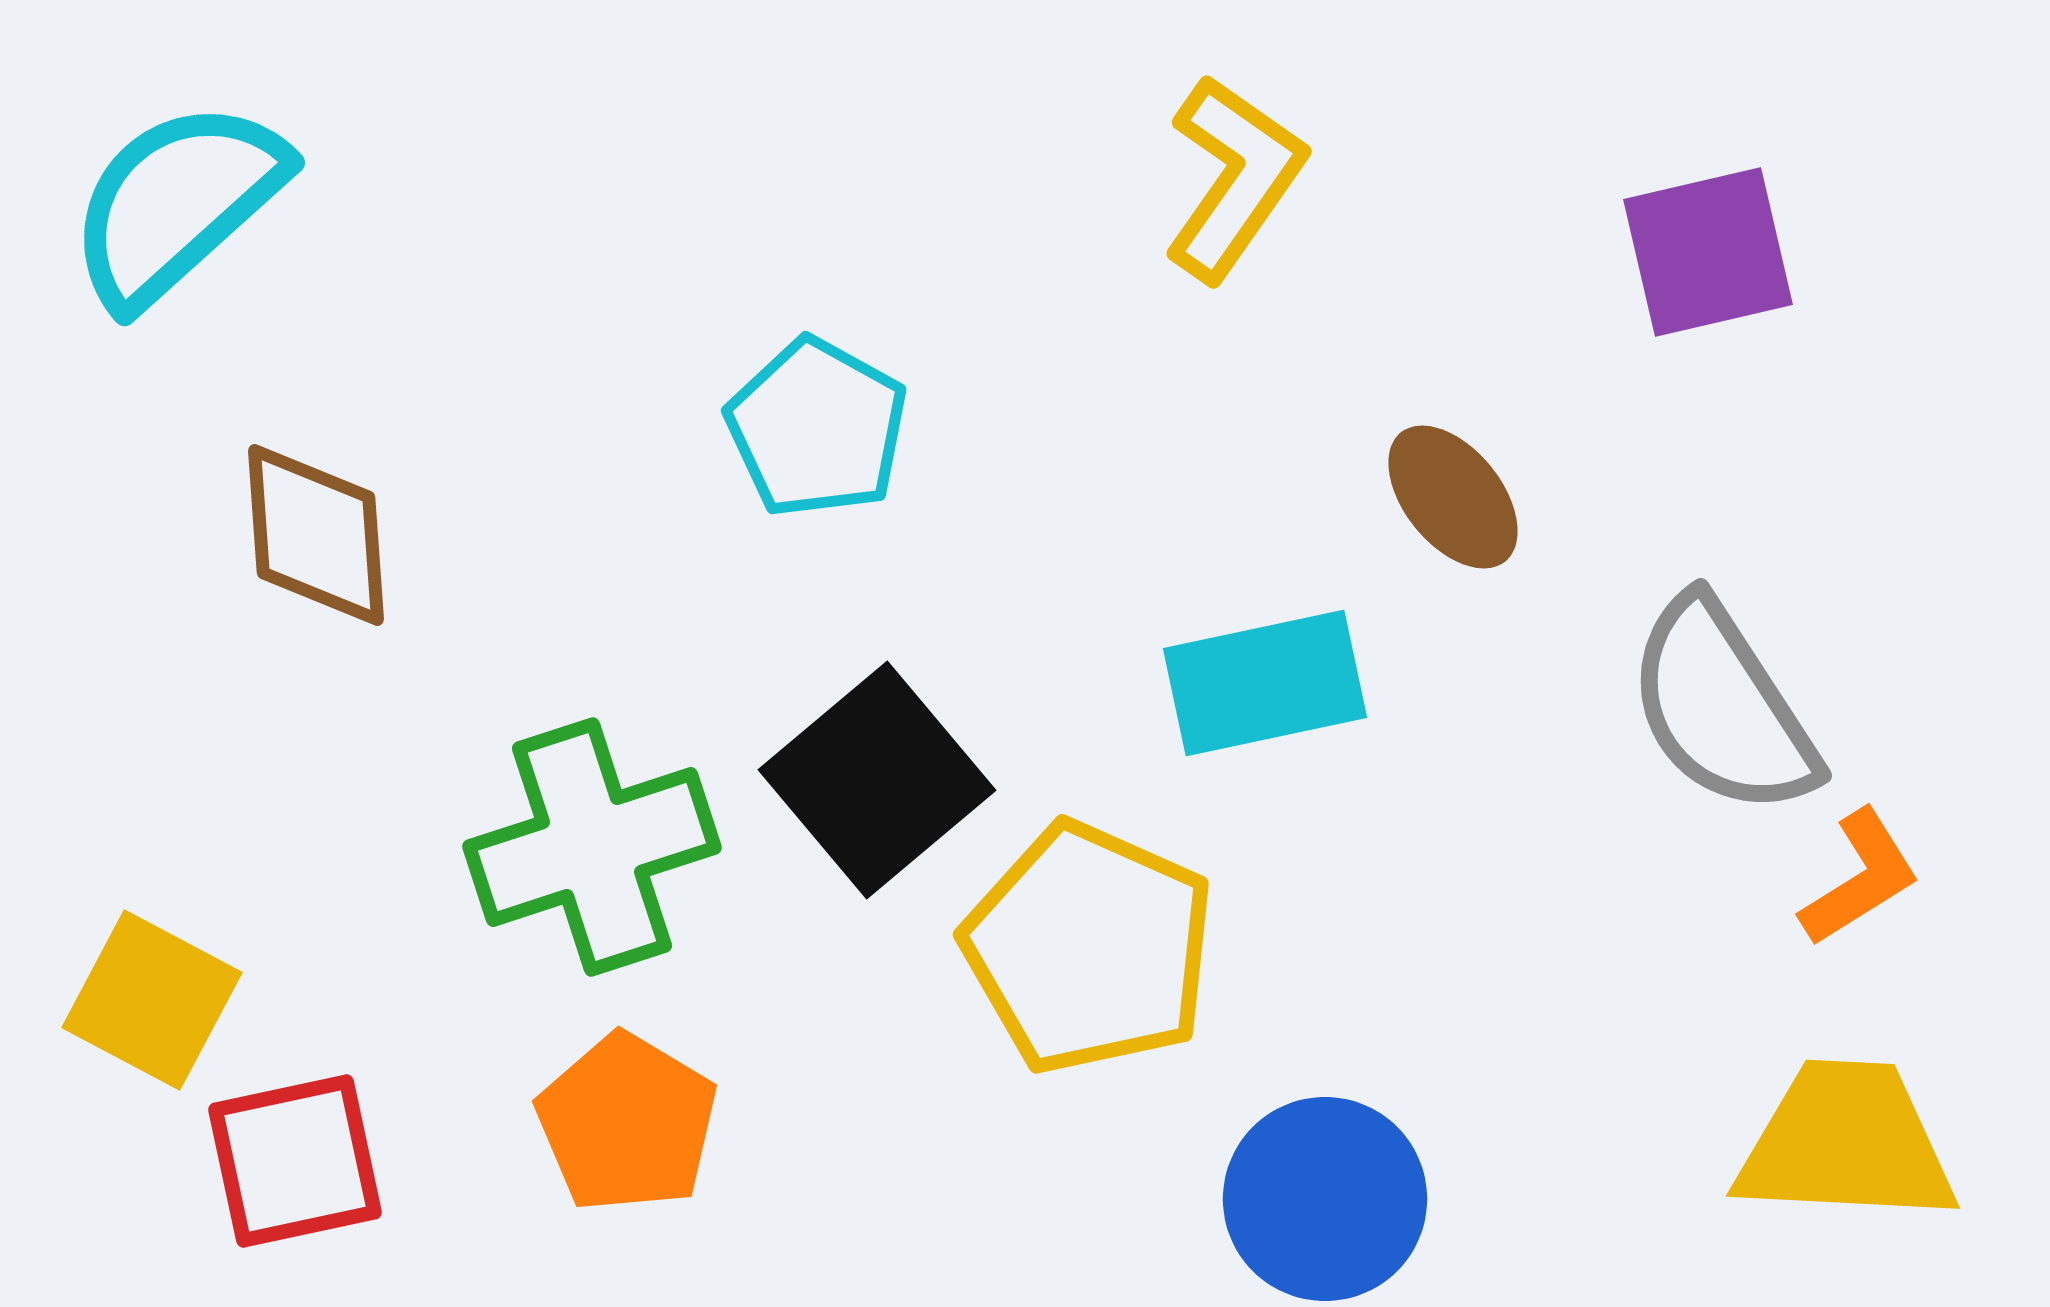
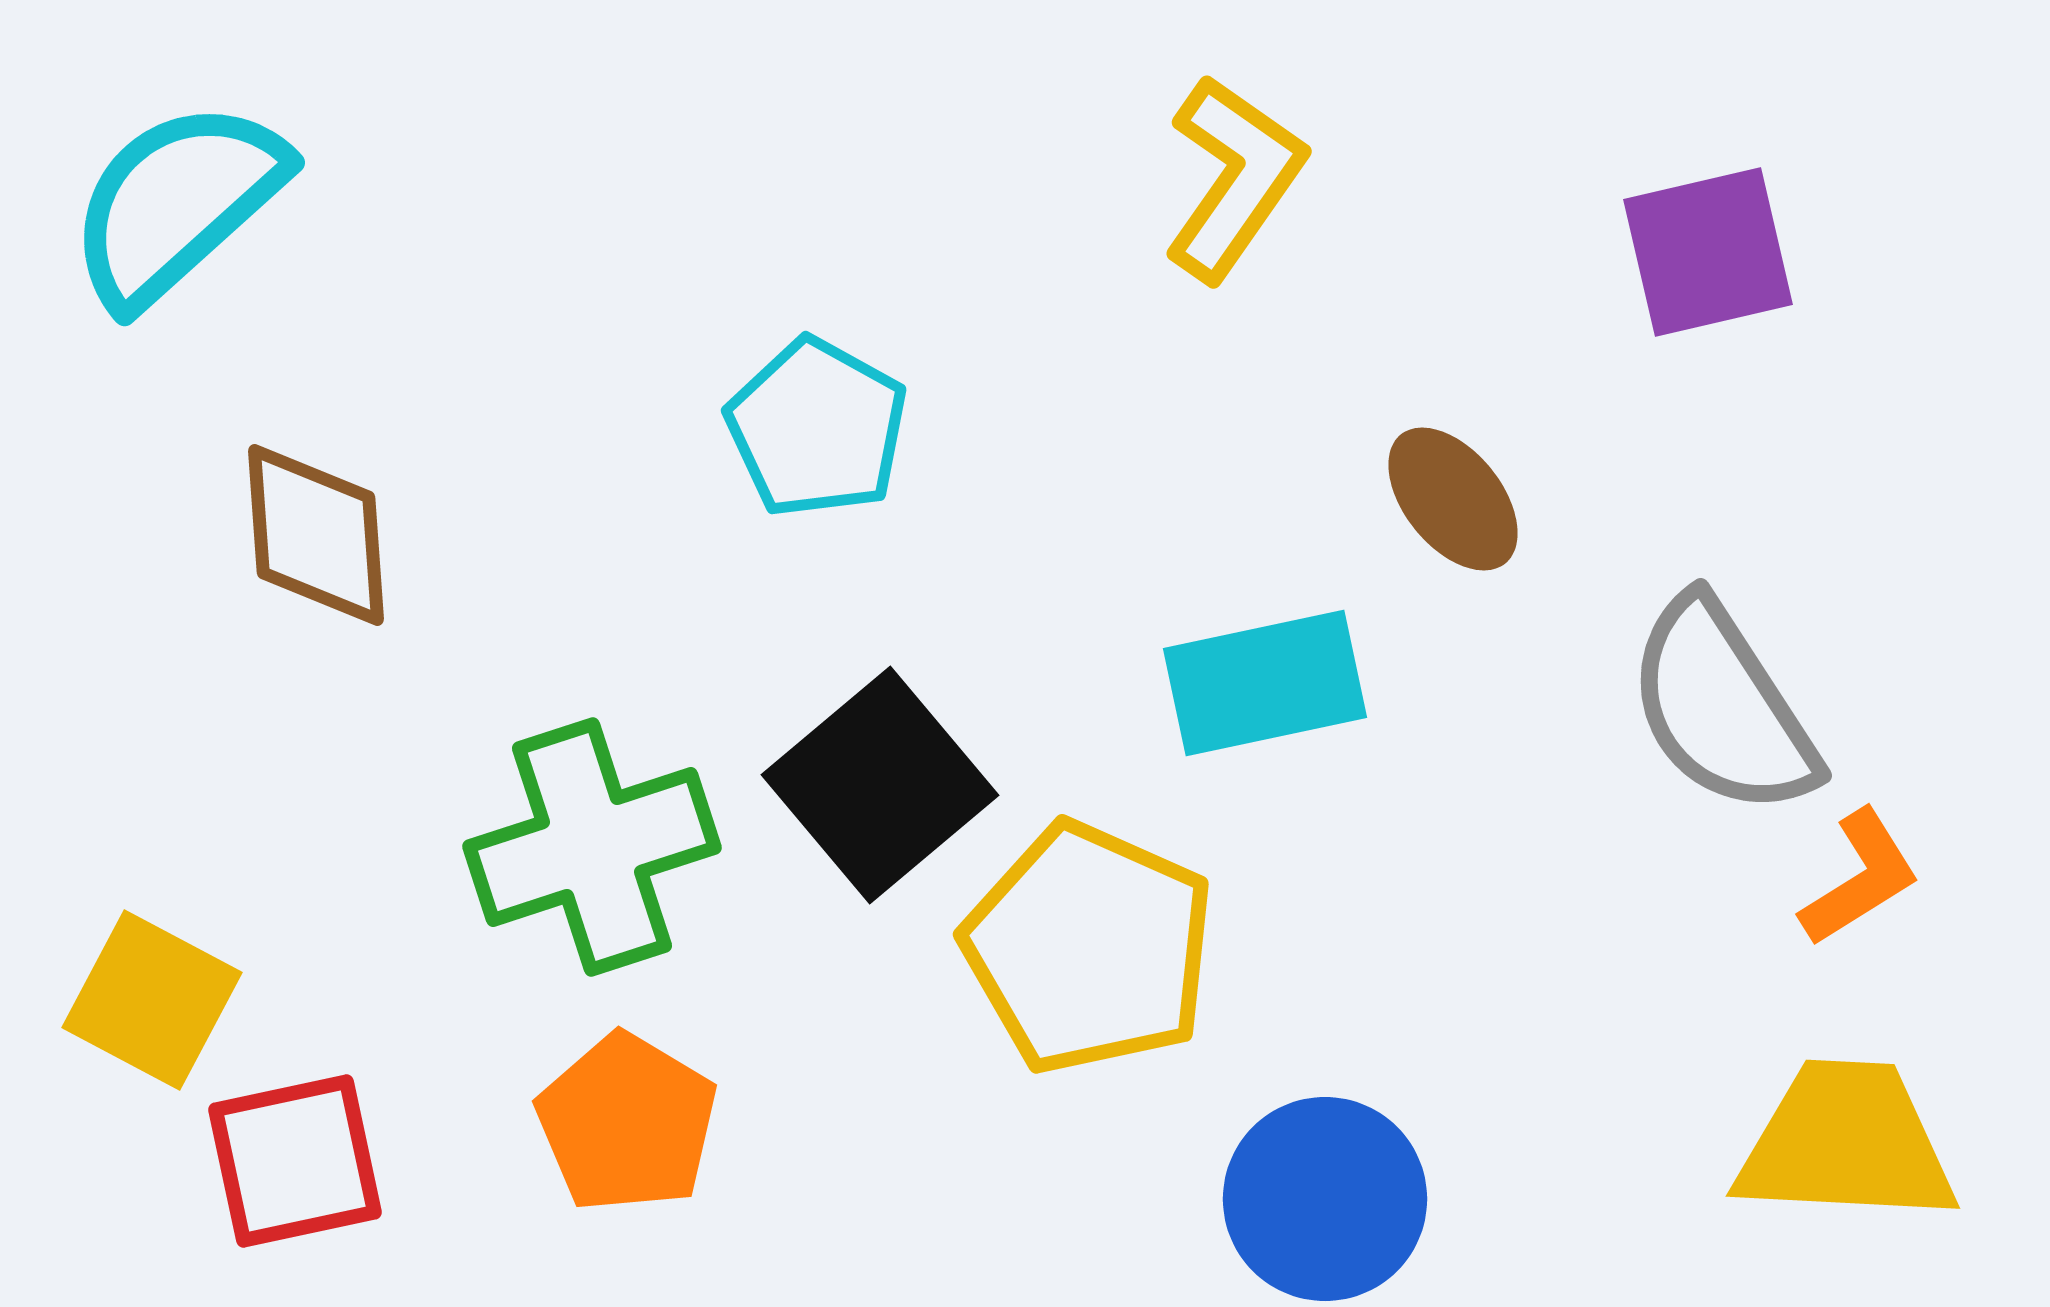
brown ellipse: moved 2 px down
black square: moved 3 px right, 5 px down
